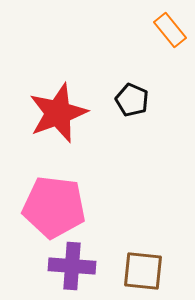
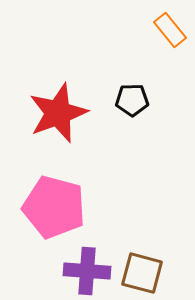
black pentagon: rotated 24 degrees counterclockwise
pink pentagon: rotated 8 degrees clockwise
purple cross: moved 15 px right, 5 px down
brown square: moved 1 px left, 2 px down; rotated 9 degrees clockwise
